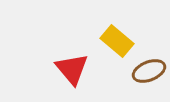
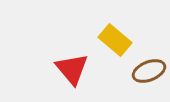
yellow rectangle: moved 2 px left, 1 px up
